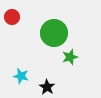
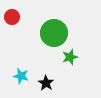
black star: moved 1 px left, 4 px up
